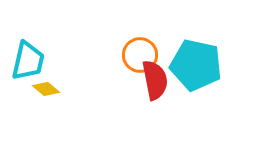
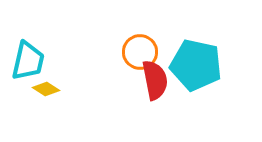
orange circle: moved 3 px up
yellow diamond: rotated 8 degrees counterclockwise
